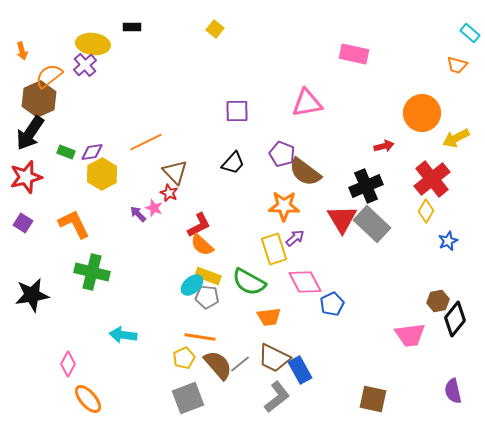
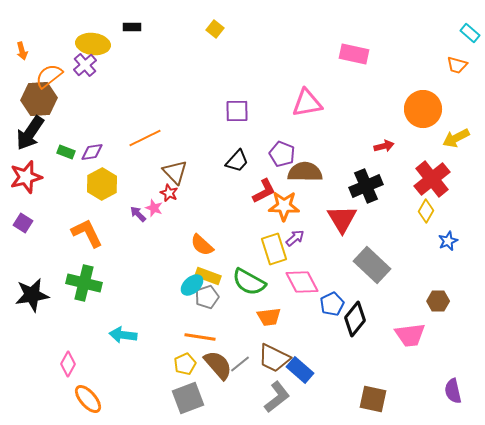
brown hexagon at (39, 99): rotated 20 degrees clockwise
orange circle at (422, 113): moved 1 px right, 4 px up
orange line at (146, 142): moved 1 px left, 4 px up
black trapezoid at (233, 163): moved 4 px right, 2 px up
brown semicircle at (305, 172): rotated 144 degrees clockwise
yellow hexagon at (102, 174): moved 10 px down
orange L-shape at (74, 224): moved 13 px right, 9 px down
gray rectangle at (372, 224): moved 41 px down
red L-shape at (199, 225): moved 65 px right, 34 px up
green cross at (92, 272): moved 8 px left, 11 px down
pink diamond at (305, 282): moved 3 px left
gray pentagon at (207, 297): rotated 25 degrees counterclockwise
brown hexagon at (438, 301): rotated 10 degrees clockwise
black diamond at (455, 319): moved 100 px left
yellow pentagon at (184, 358): moved 1 px right, 6 px down
blue rectangle at (300, 370): rotated 20 degrees counterclockwise
